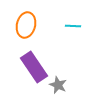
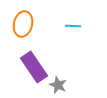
orange ellipse: moved 3 px left, 1 px up
